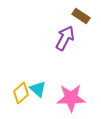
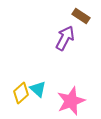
pink star: moved 3 px down; rotated 20 degrees counterclockwise
